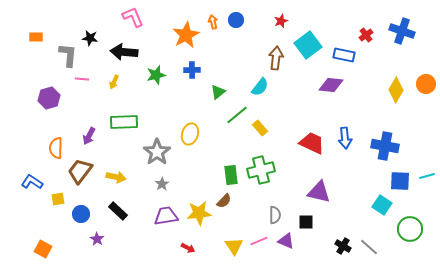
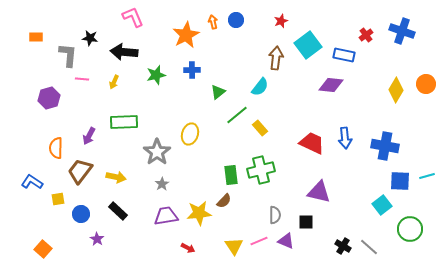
cyan square at (382, 205): rotated 18 degrees clockwise
orange square at (43, 249): rotated 12 degrees clockwise
